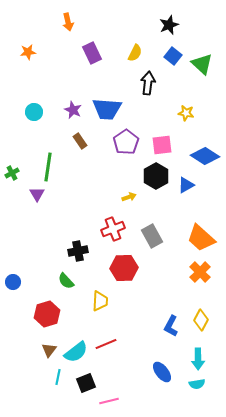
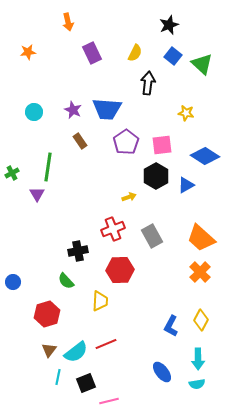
red hexagon at (124, 268): moved 4 px left, 2 px down
